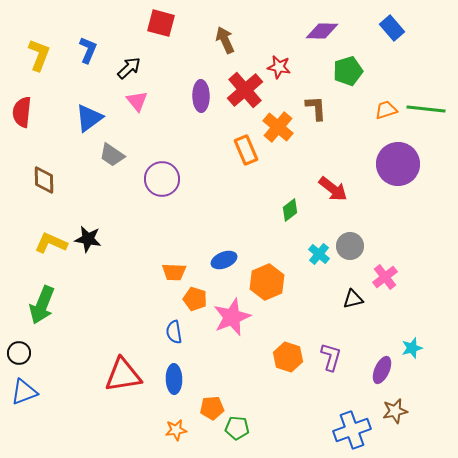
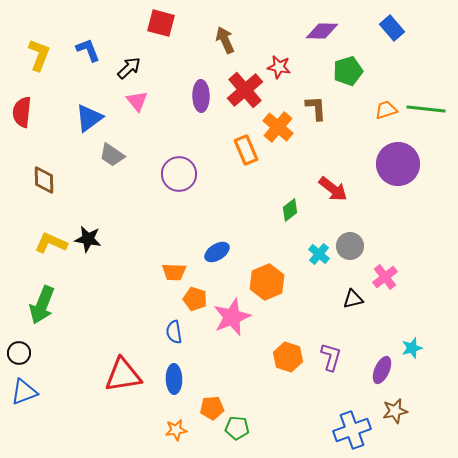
blue L-shape at (88, 50): rotated 44 degrees counterclockwise
purple circle at (162, 179): moved 17 px right, 5 px up
blue ellipse at (224, 260): moved 7 px left, 8 px up; rotated 10 degrees counterclockwise
